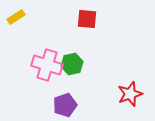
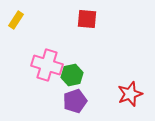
yellow rectangle: moved 3 px down; rotated 24 degrees counterclockwise
green hexagon: moved 11 px down
purple pentagon: moved 10 px right, 4 px up
